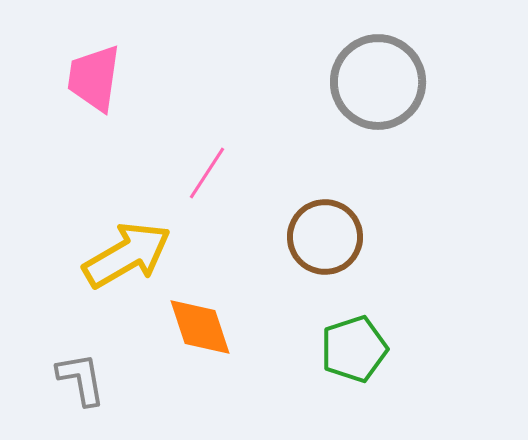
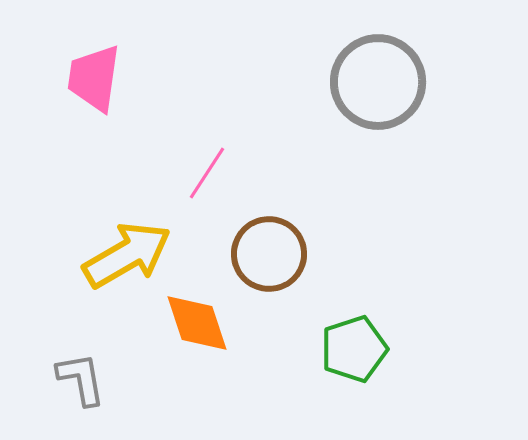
brown circle: moved 56 px left, 17 px down
orange diamond: moved 3 px left, 4 px up
